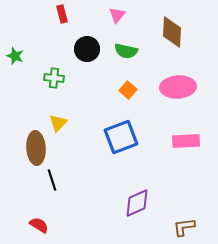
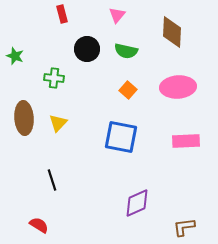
blue square: rotated 32 degrees clockwise
brown ellipse: moved 12 px left, 30 px up
